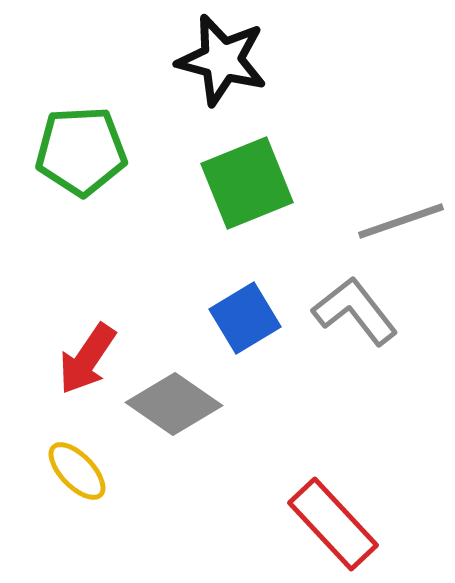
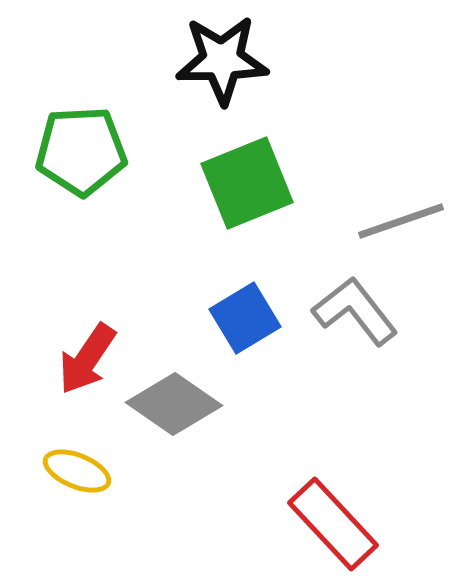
black star: rotated 16 degrees counterclockwise
yellow ellipse: rotated 24 degrees counterclockwise
